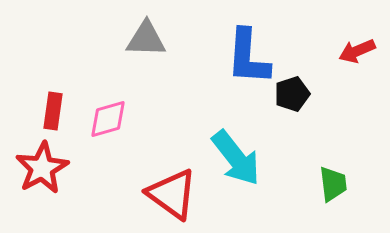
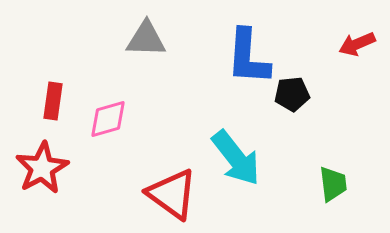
red arrow: moved 7 px up
black pentagon: rotated 12 degrees clockwise
red rectangle: moved 10 px up
